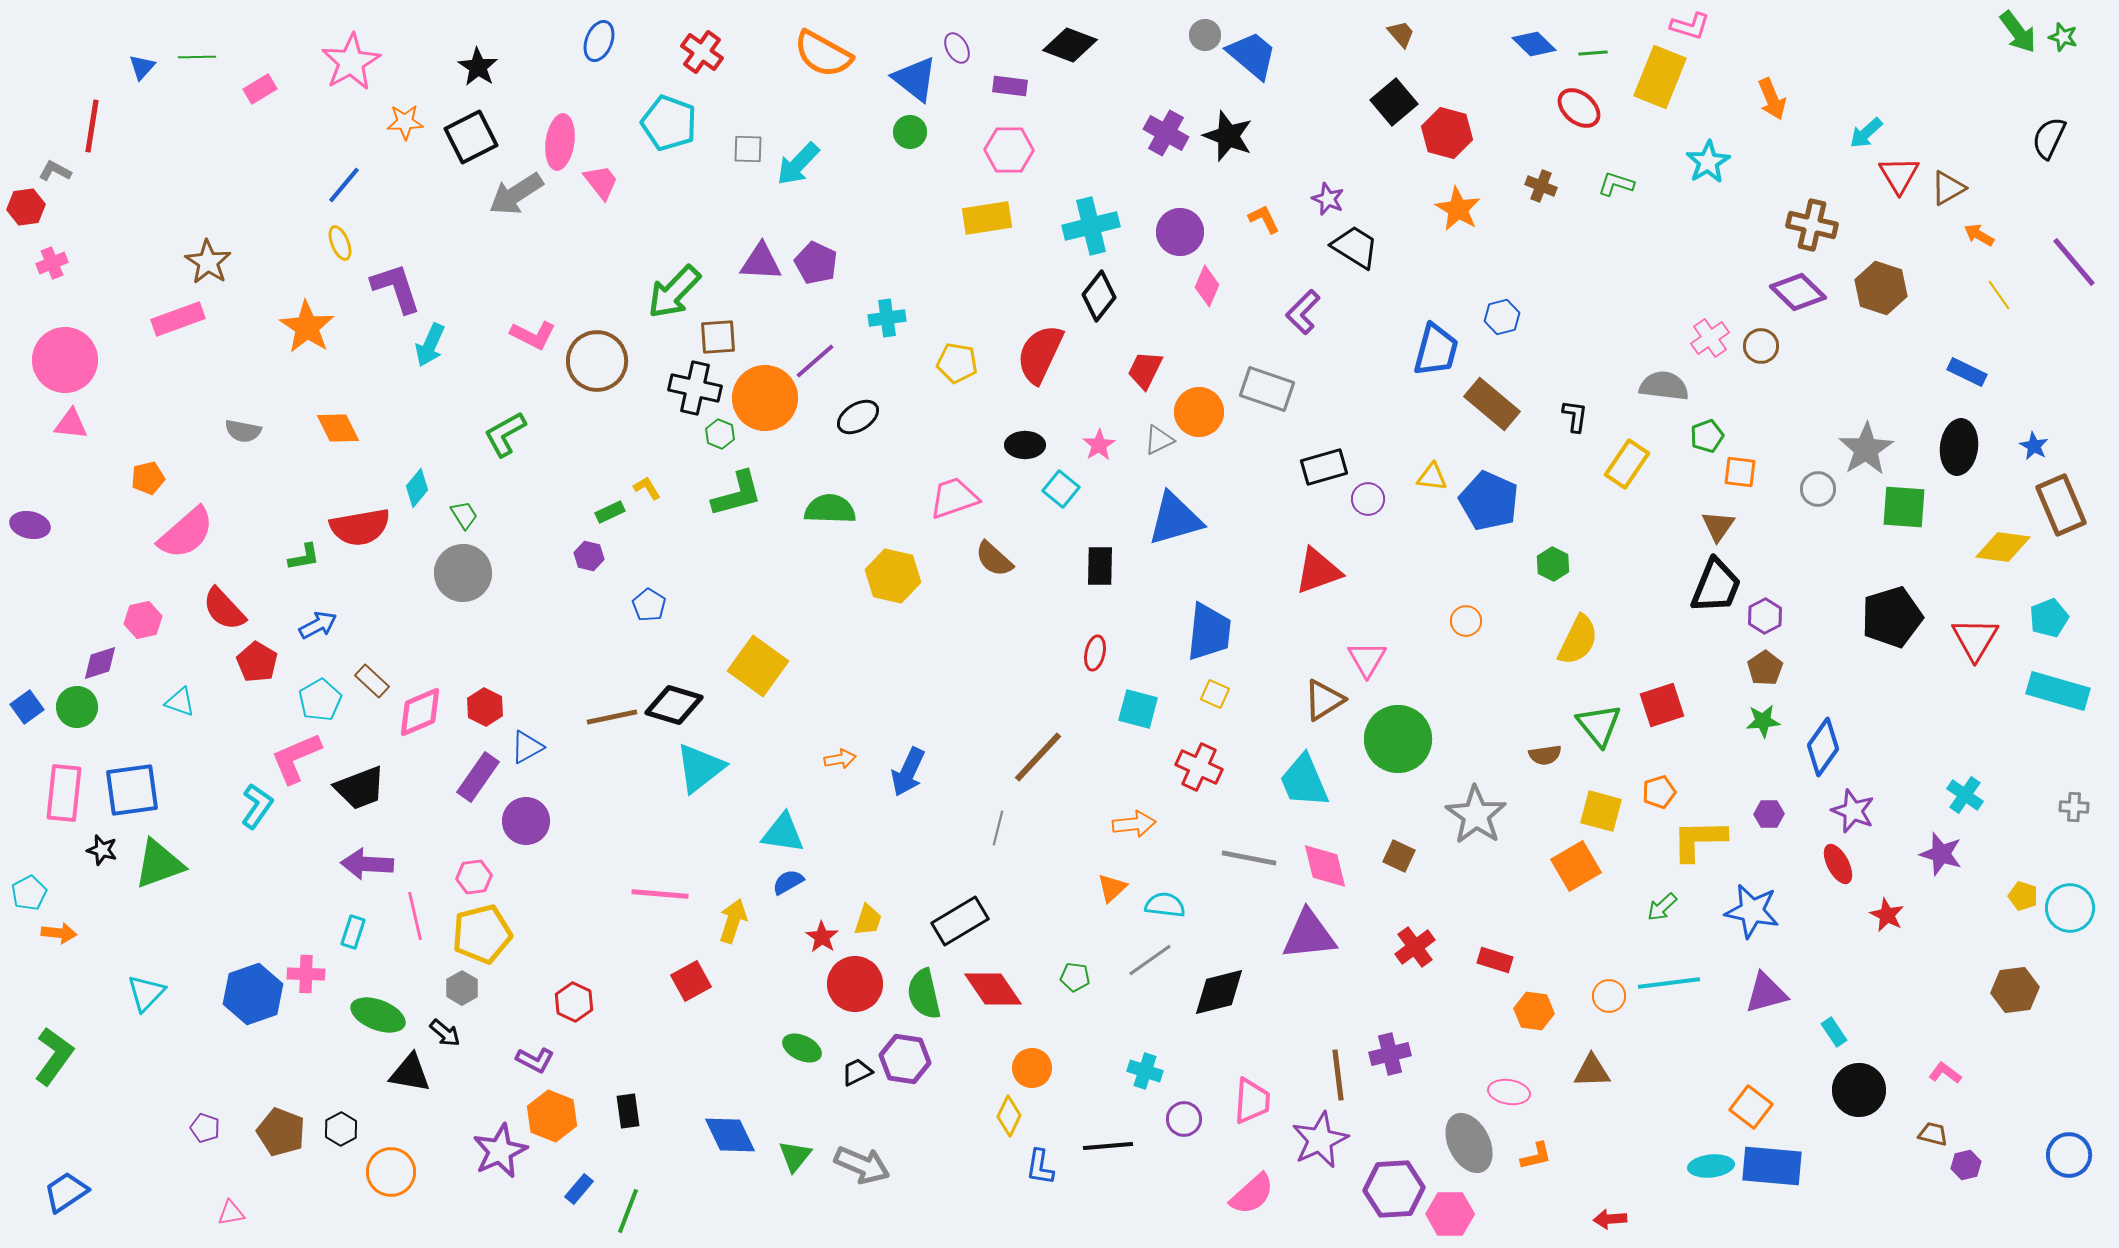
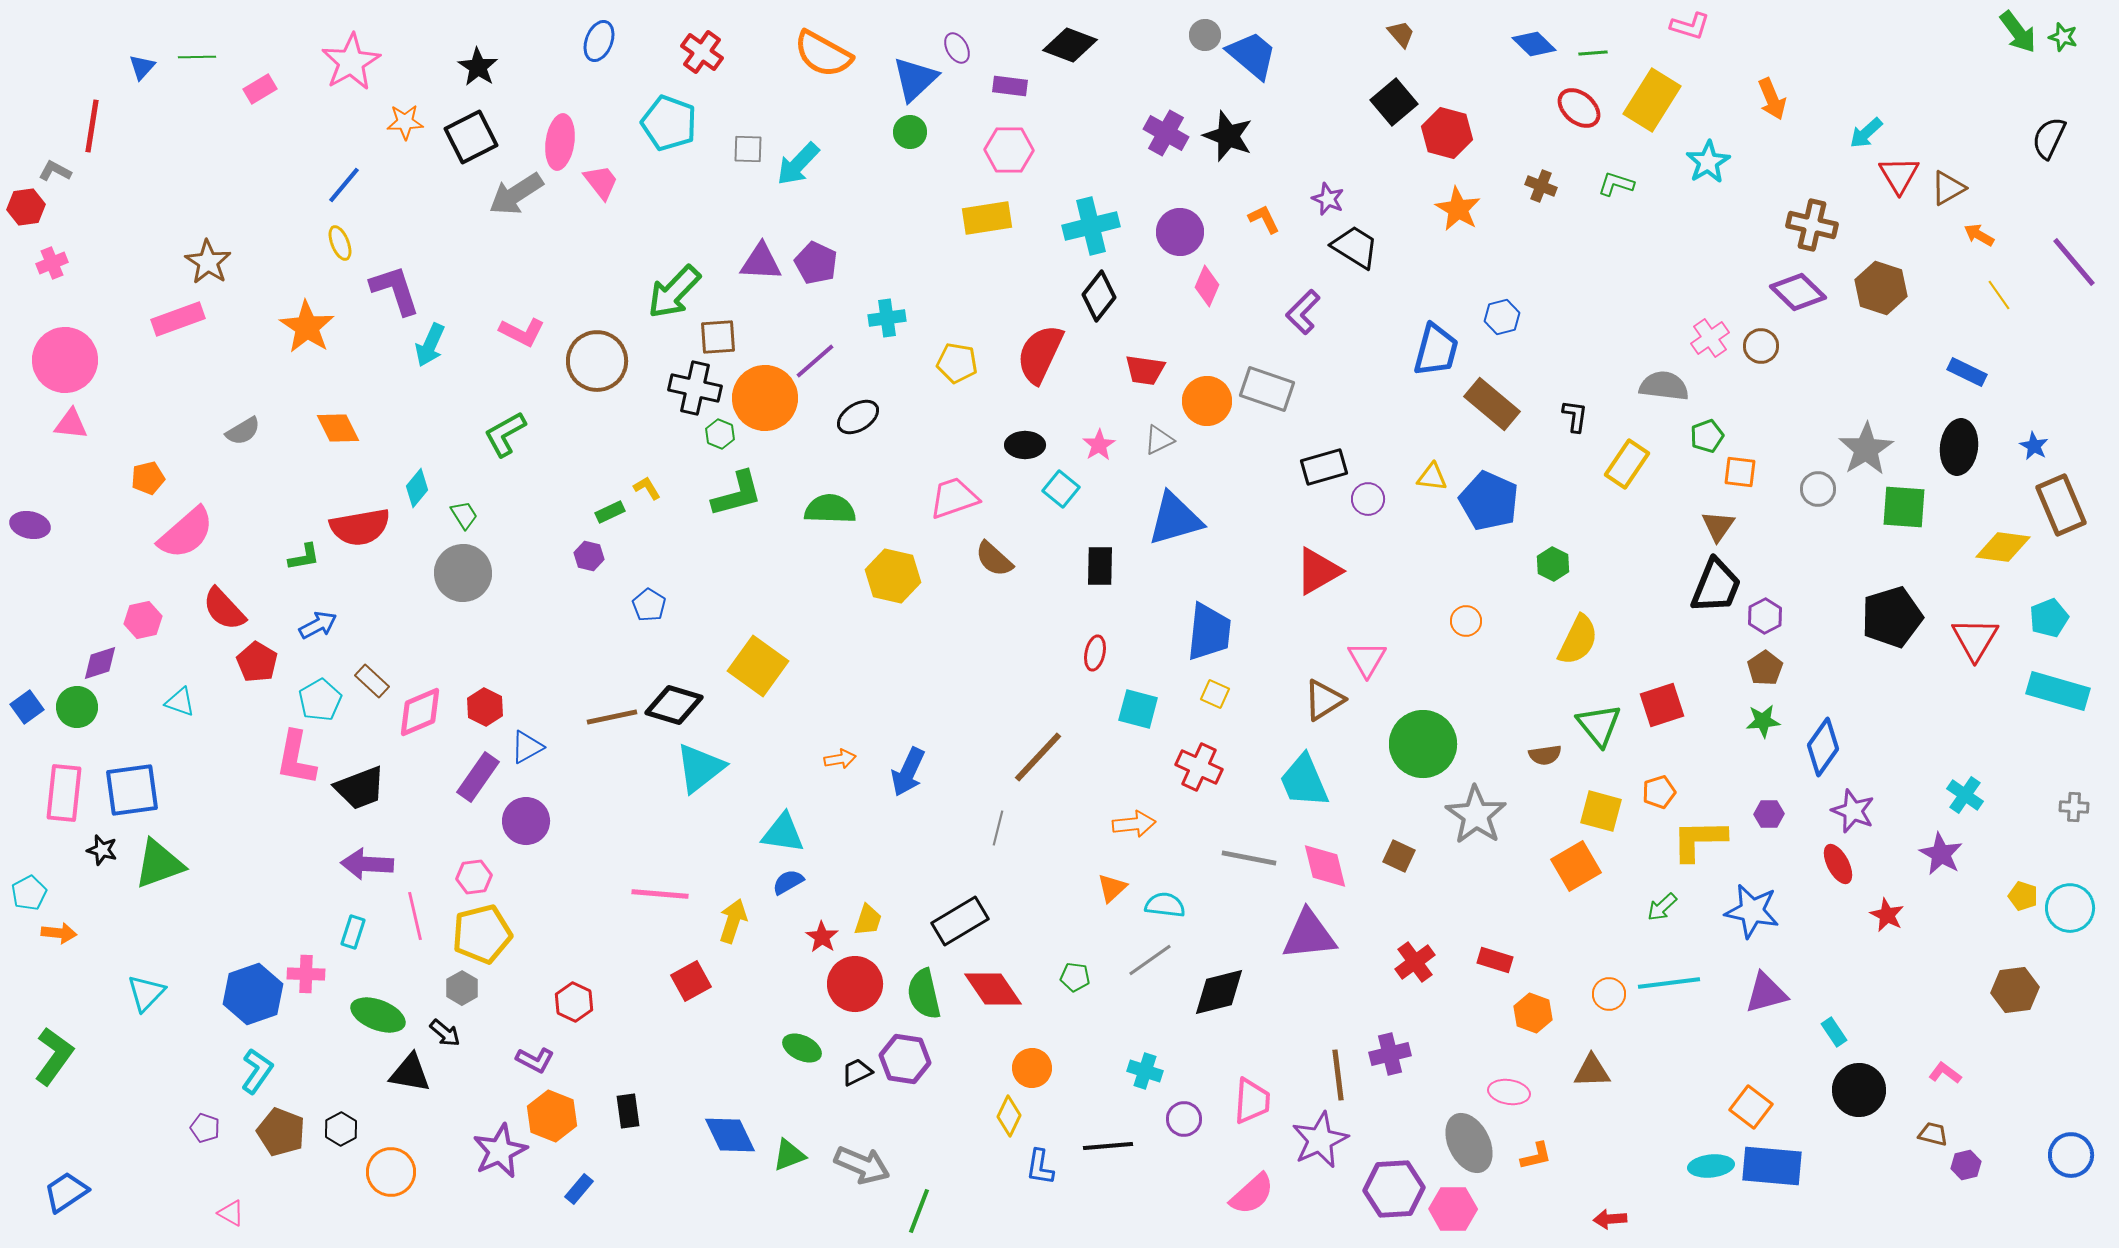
yellow rectangle at (1660, 77): moved 8 px left, 23 px down; rotated 10 degrees clockwise
blue triangle at (915, 79): rotated 39 degrees clockwise
purple L-shape at (396, 288): moved 1 px left, 2 px down
pink L-shape at (533, 335): moved 11 px left, 3 px up
red trapezoid at (1145, 370): rotated 108 degrees counterclockwise
orange circle at (1199, 412): moved 8 px right, 11 px up
gray semicircle at (243, 431): rotated 42 degrees counterclockwise
red triangle at (1318, 571): rotated 10 degrees counterclockwise
green circle at (1398, 739): moved 25 px right, 5 px down
pink L-shape at (296, 758): rotated 56 degrees counterclockwise
cyan L-shape at (257, 806): moved 265 px down
purple star at (1941, 854): rotated 12 degrees clockwise
red cross at (1415, 947): moved 15 px down
orange circle at (1609, 996): moved 2 px up
orange hexagon at (1534, 1011): moved 1 px left, 2 px down; rotated 12 degrees clockwise
blue circle at (2069, 1155): moved 2 px right
green triangle at (795, 1156): moved 6 px left, 1 px up; rotated 30 degrees clockwise
green line at (628, 1211): moved 291 px right
pink triangle at (231, 1213): rotated 40 degrees clockwise
pink hexagon at (1450, 1214): moved 3 px right, 5 px up
